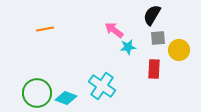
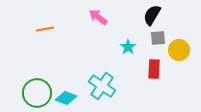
pink arrow: moved 16 px left, 13 px up
cyan star: rotated 28 degrees counterclockwise
